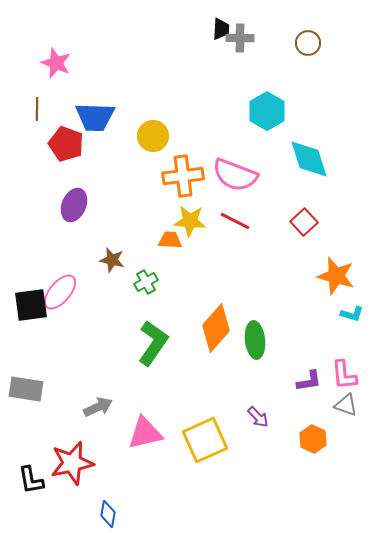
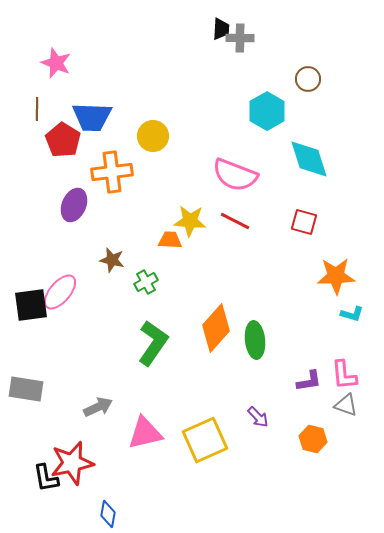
brown circle: moved 36 px down
blue trapezoid: moved 3 px left
red pentagon: moved 3 px left, 4 px up; rotated 12 degrees clockwise
orange cross: moved 71 px left, 4 px up
red square: rotated 32 degrees counterclockwise
orange star: rotated 18 degrees counterclockwise
orange hexagon: rotated 12 degrees counterclockwise
black L-shape: moved 15 px right, 2 px up
